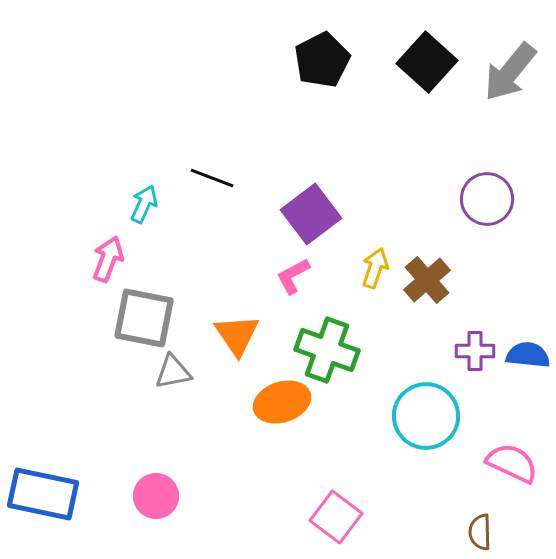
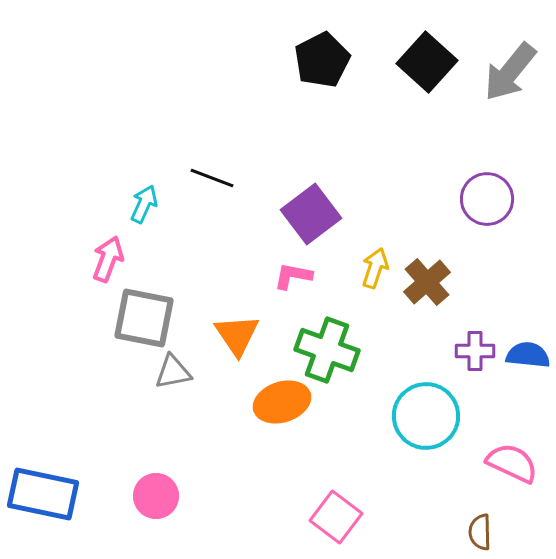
pink L-shape: rotated 39 degrees clockwise
brown cross: moved 2 px down
